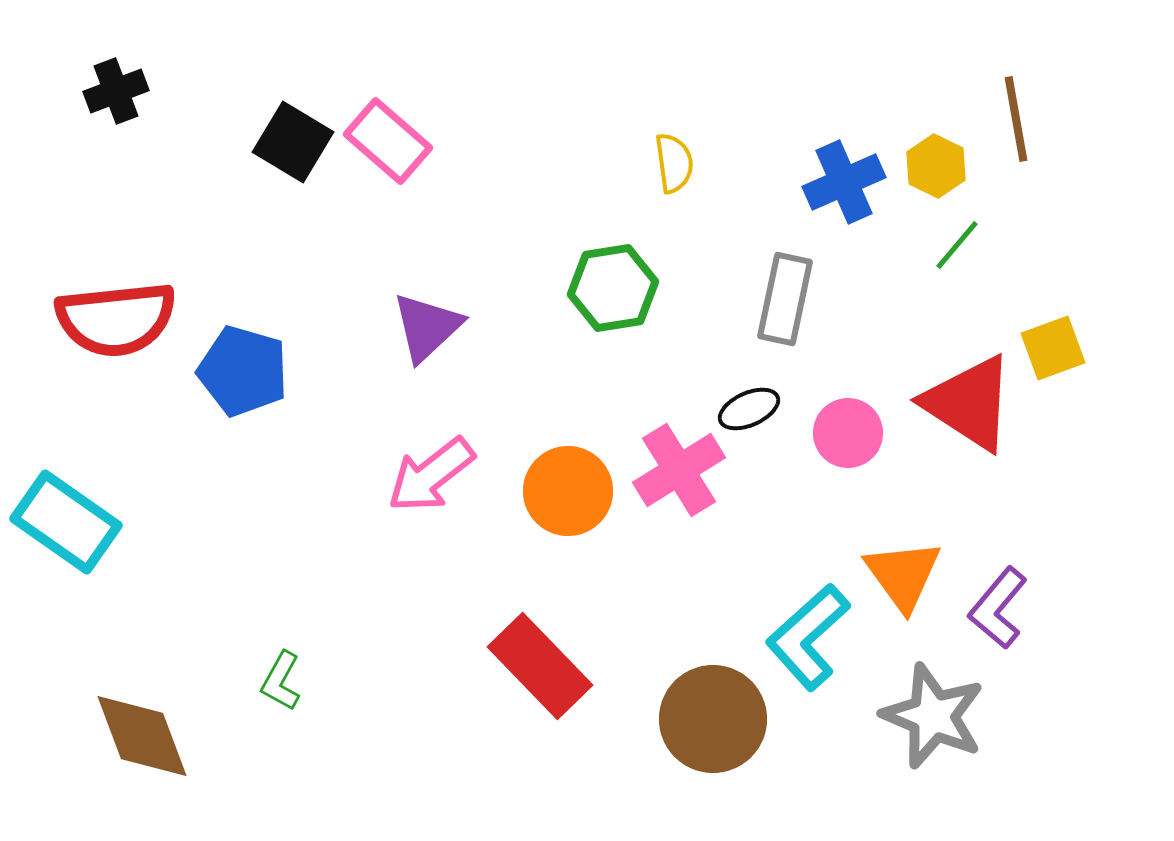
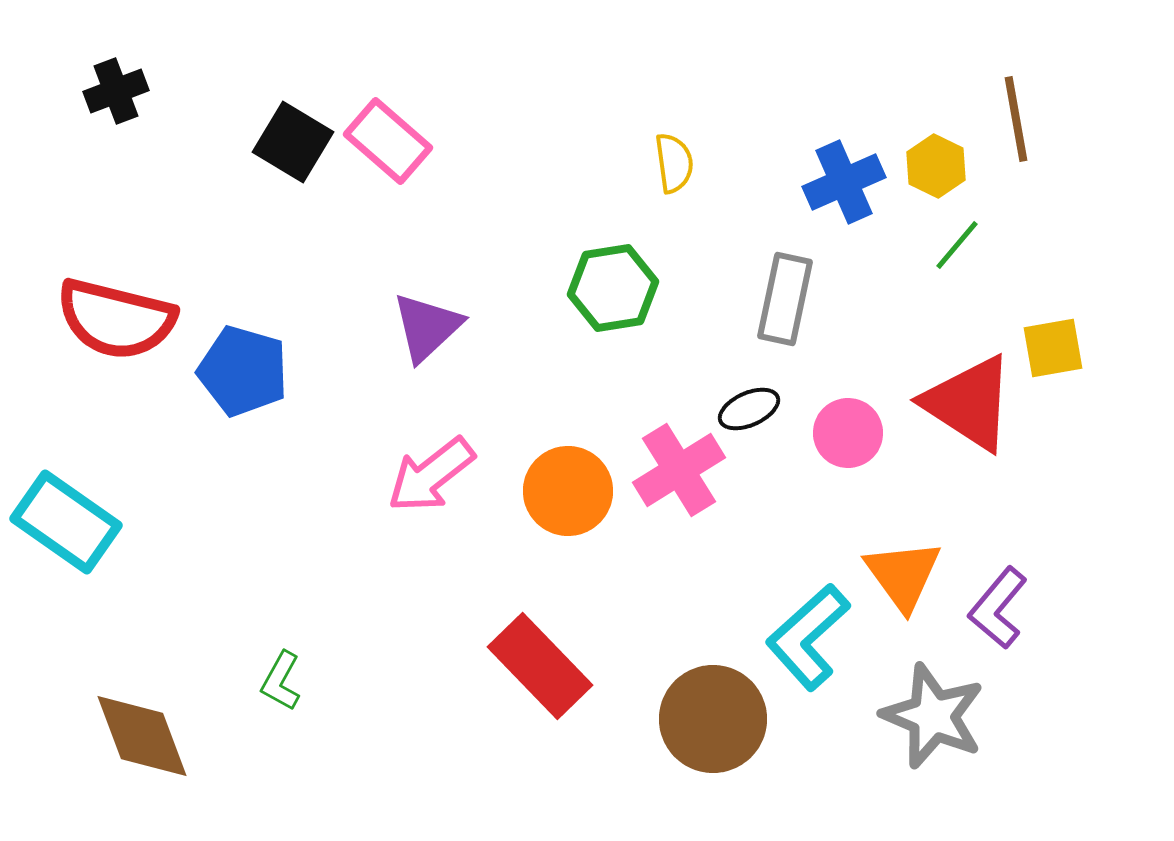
red semicircle: rotated 20 degrees clockwise
yellow square: rotated 10 degrees clockwise
